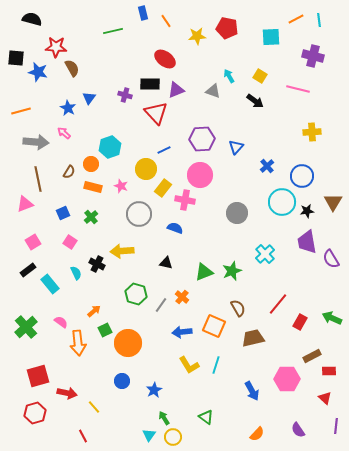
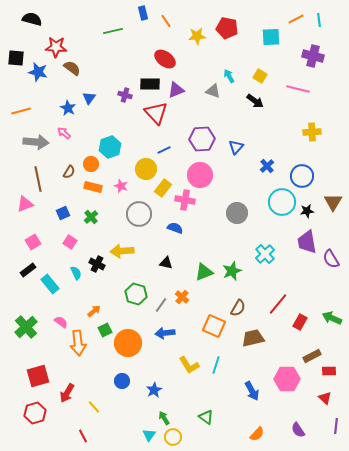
brown semicircle at (72, 68): rotated 24 degrees counterclockwise
brown semicircle at (238, 308): rotated 60 degrees clockwise
blue arrow at (182, 332): moved 17 px left, 1 px down
red arrow at (67, 393): rotated 108 degrees clockwise
